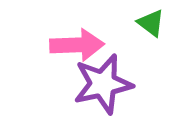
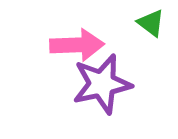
purple star: moved 1 px left
